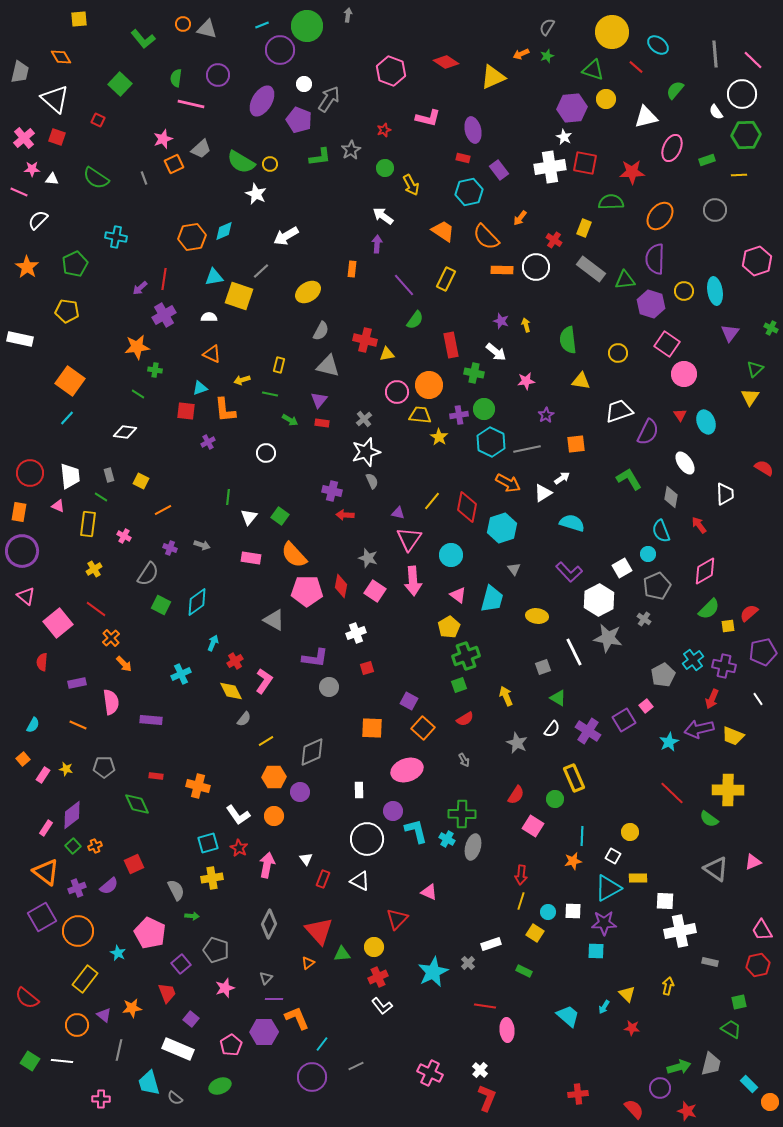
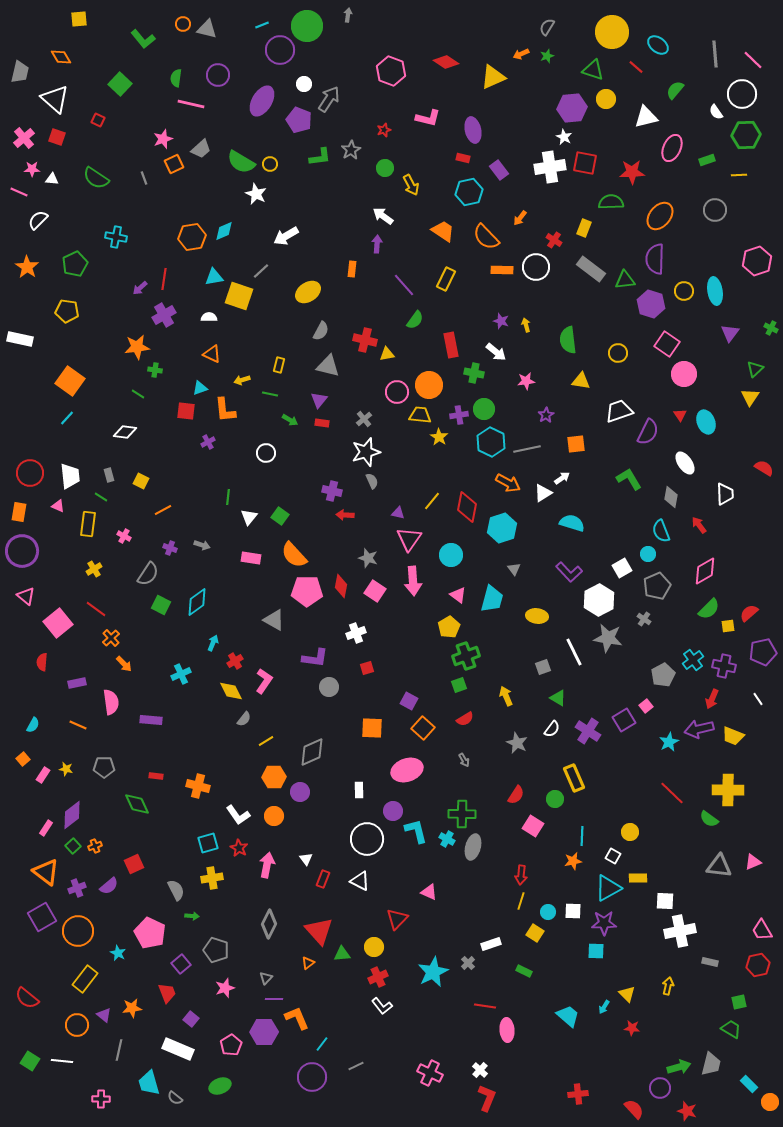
gray triangle at (716, 869): moved 3 px right, 3 px up; rotated 28 degrees counterclockwise
